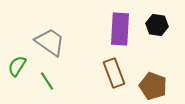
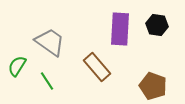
brown rectangle: moved 17 px left, 6 px up; rotated 20 degrees counterclockwise
